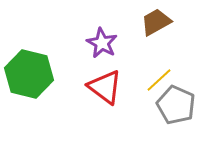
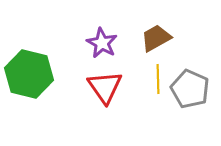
brown trapezoid: moved 16 px down
yellow line: moved 1 px left, 1 px up; rotated 48 degrees counterclockwise
red triangle: rotated 18 degrees clockwise
gray pentagon: moved 14 px right, 16 px up
